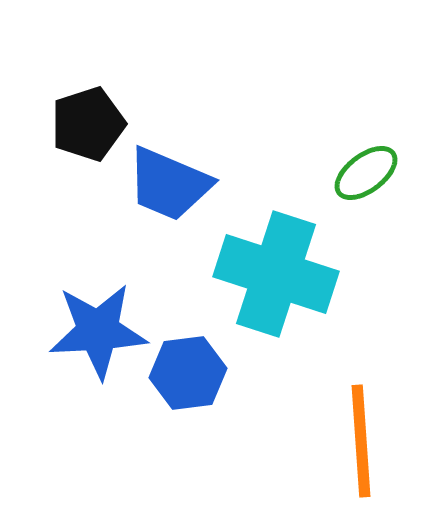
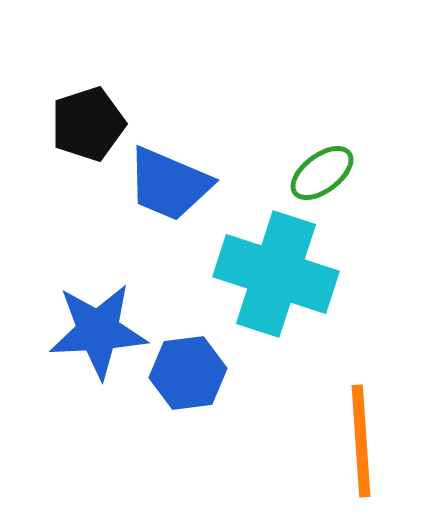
green ellipse: moved 44 px left
